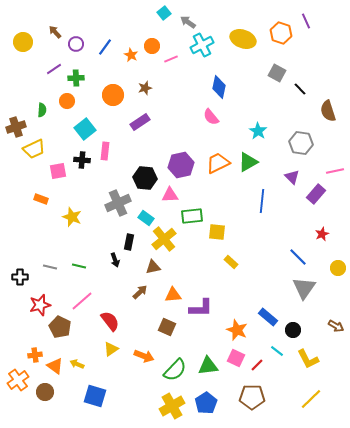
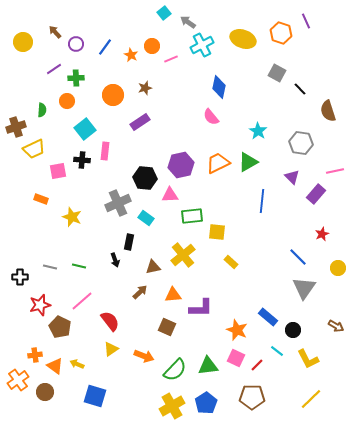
yellow cross at (164, 239): moved 19 px right, 16 px down
